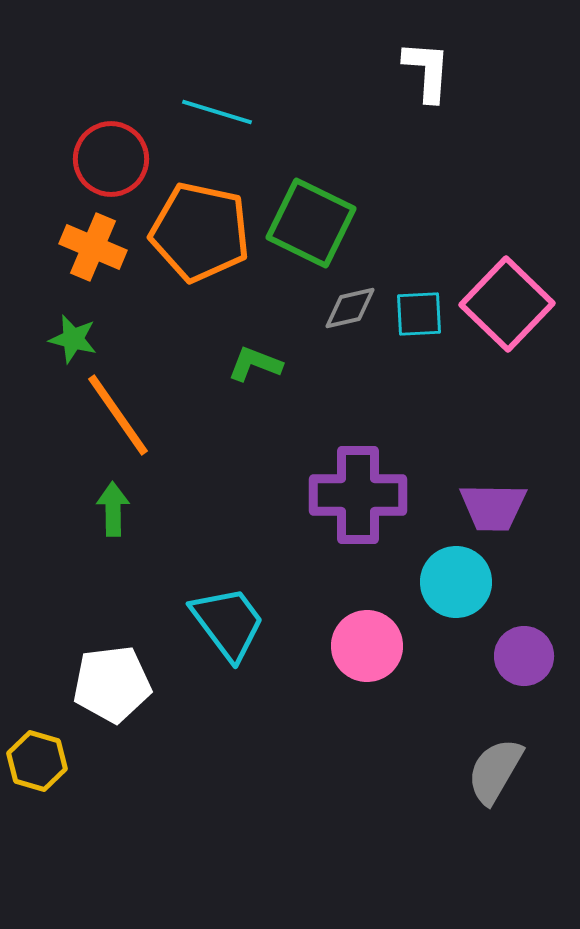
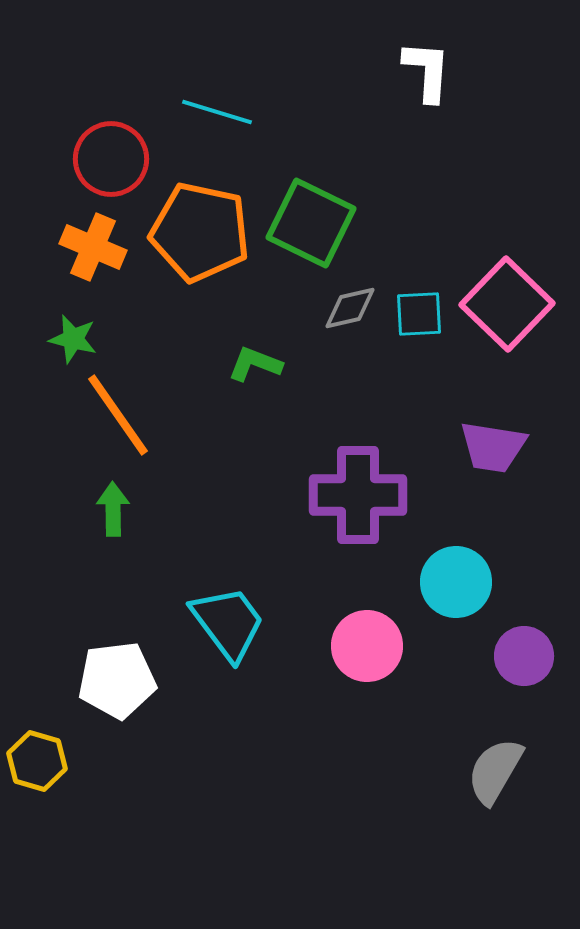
purple trapezoid: moved 60 px up; rotated 8 degrees clockwise
white pentagon: moved 5 px right, 4 px up
